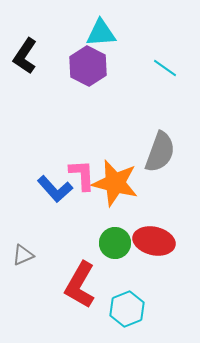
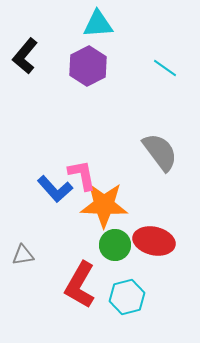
cyan triangle: moved 3 px left, 9 px up
black L-shape: rotated 6 degrees clockwise
purple hexagon: rotated 6 degrees clockwise
gray semicircle: rotated 57 degrees counterclockwise
pink L-shape: rotated 8 degrees counterclockwise
orange star: moved 11 px left, 22 px down; rotated 12 degrees counterclockwise
green circle: moved 2 px down
gray triangle: rotated 15 degrees clockwise
cyan hexagon: moved 12 px up; rotated 8 degrees clockwise
